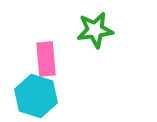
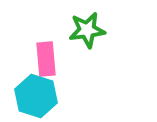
green star: moved 8 px left
